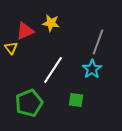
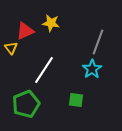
white line: moved 9 px left
green pentagon: moved 3 px left, 1 px down
